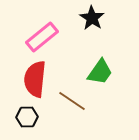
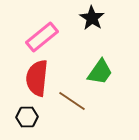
red semicircle: moved 2 px right, 1 px up
